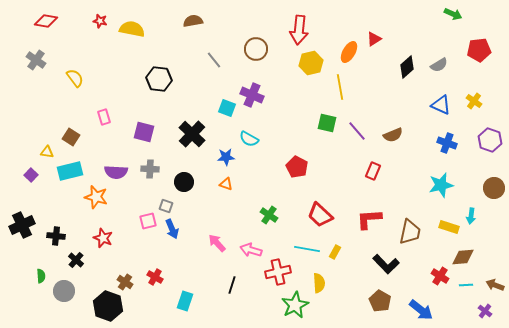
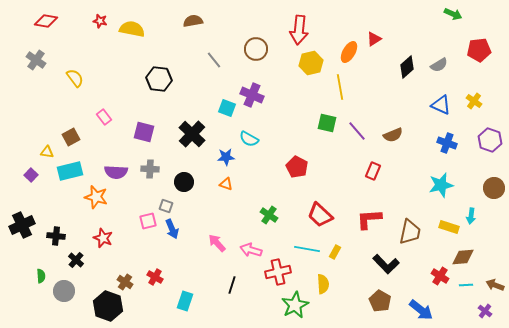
pink rectangle at (104, 117): rotated 21 degrees counterclockwise
brown square at (71, 137): rotated 30 degrees clockwise
yellow semicircle at (319, 283): moved 4 px right, 1 px down
